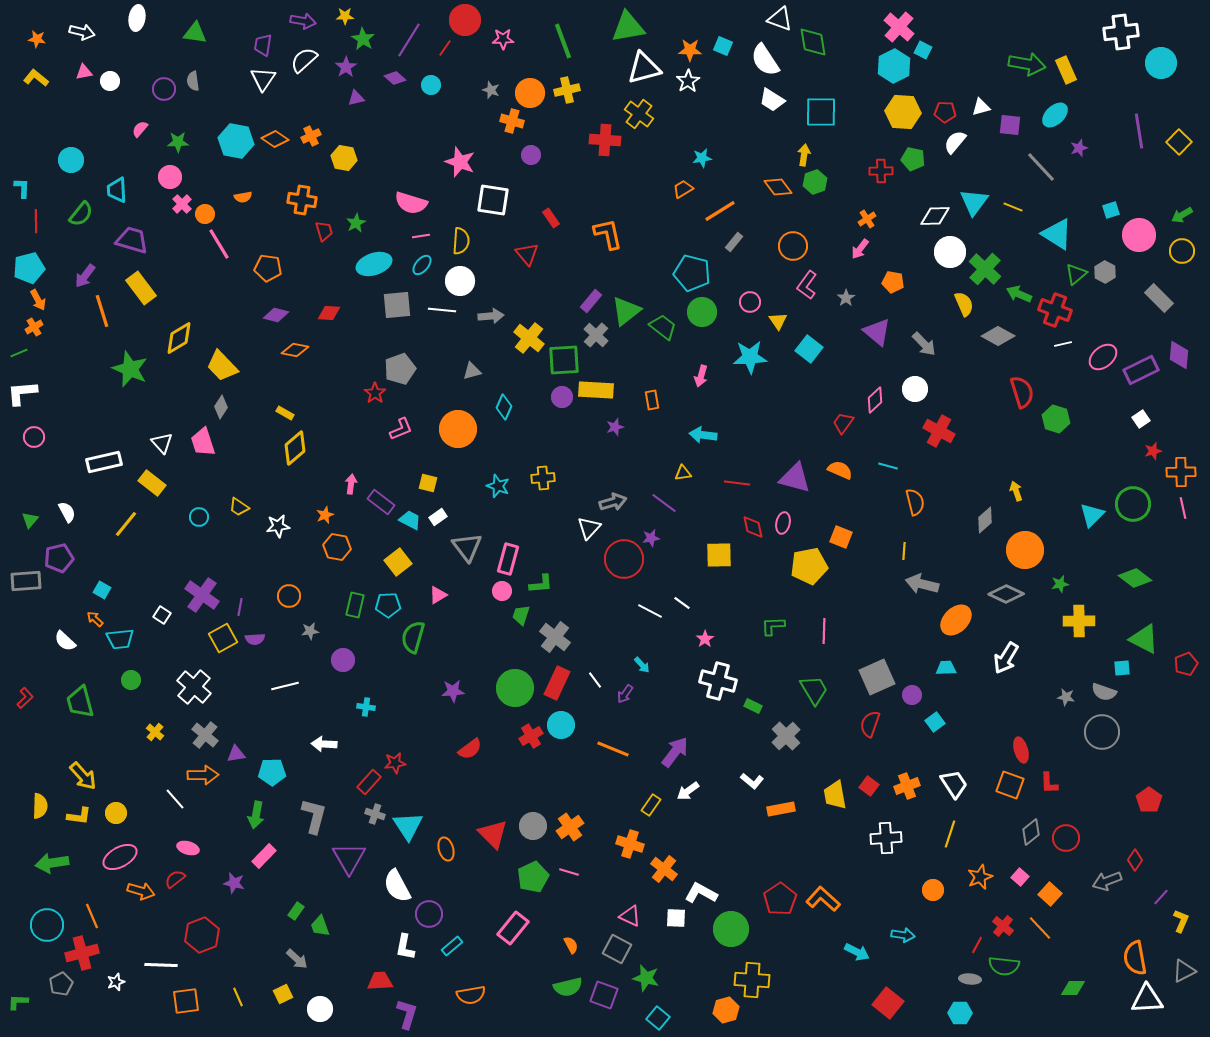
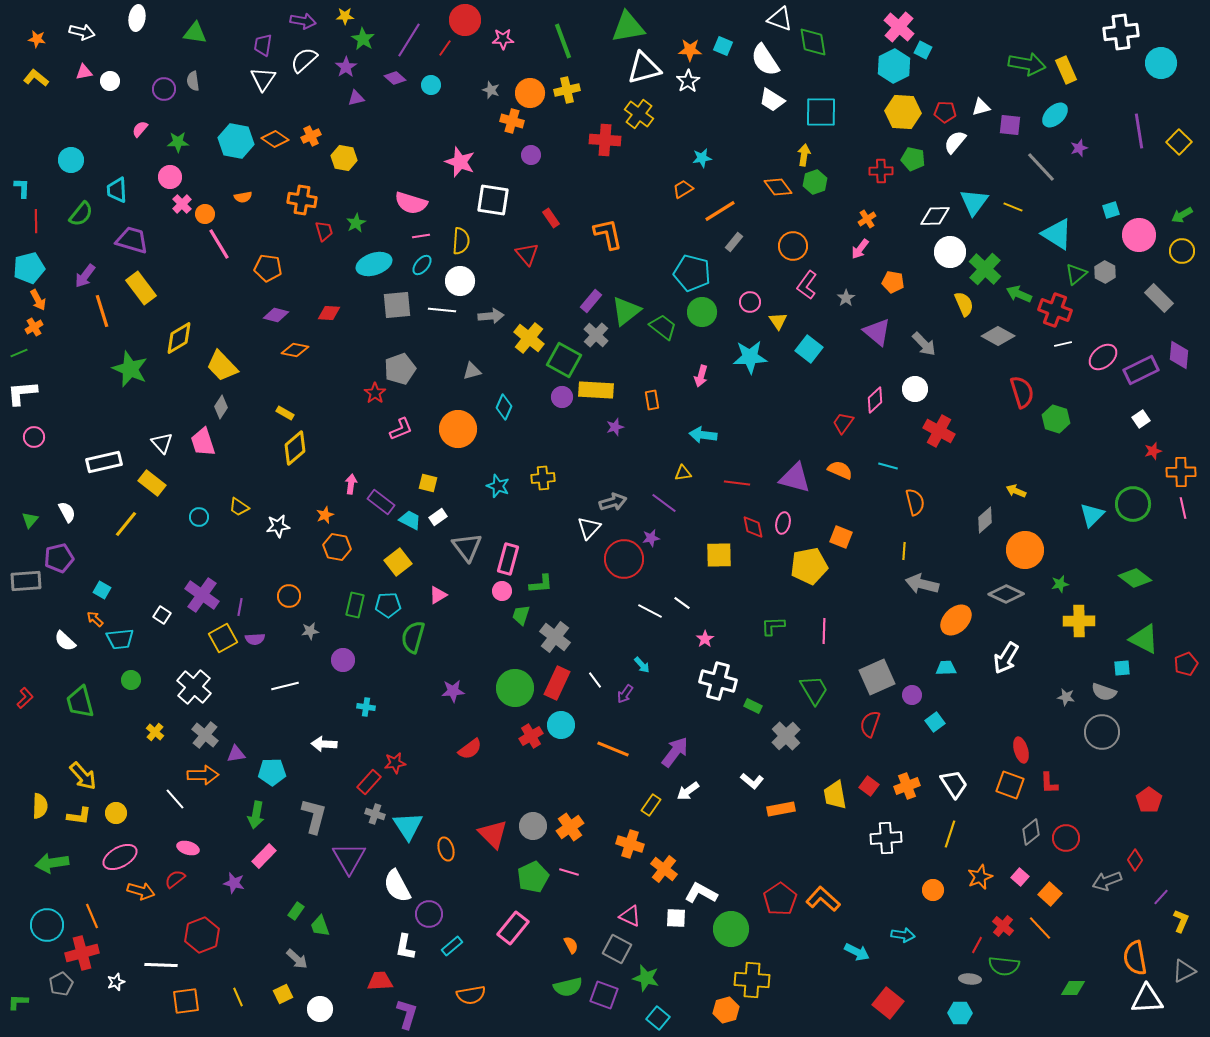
green square at (564, 360): rotated 32 degrees clockwise
yellow arrow at (1016, 491): rotated 48 degrees counterclockwise
